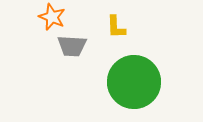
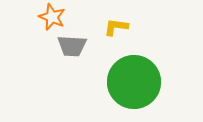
yellow L-shape: rotated 100 degrees clockwise
